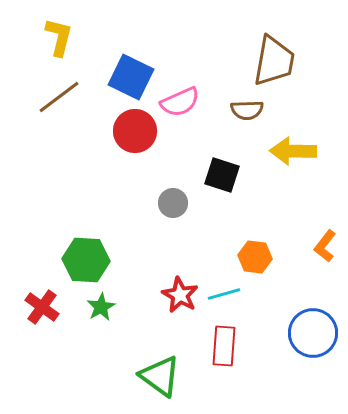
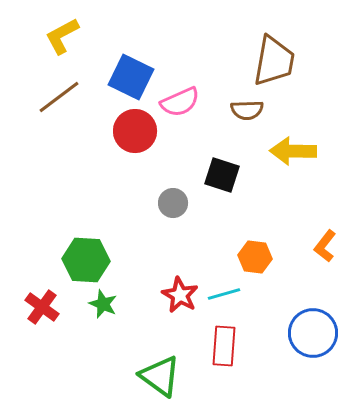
yellow L-shape: moved 3 px right, 1 px up; rotated 132 degrees counterclockwise
green star: moved 2 px right, 3 px up; rotated 20 degrees counterclockwise
